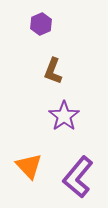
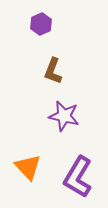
purple star: rotated 24 degrees counterclockwise
orange triangle: moved 1 px left, 1 px down
purple L-shape: rotated 9 degrees counterclockwise
